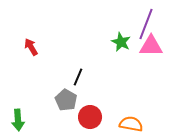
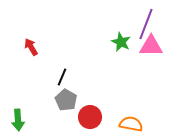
black line: moved 16 px left
